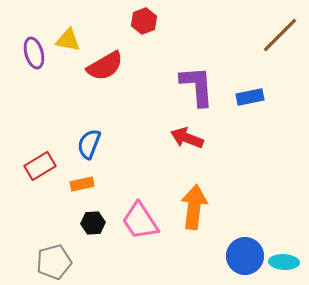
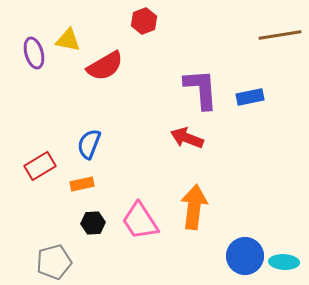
brown line: rotated 36 degrees clockwise
purple L-shape: moved 4 px right, 3 px down
